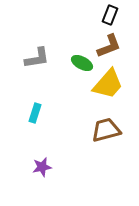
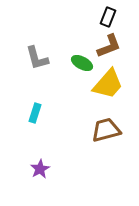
black rectangle: moved 2 px left, 2 px down
gray L-shape: rotated 84 degrees clockwise
purple star: moved 2 px left, 2 px down; rotated 18 degrees counterclockwise
